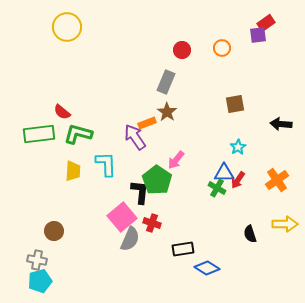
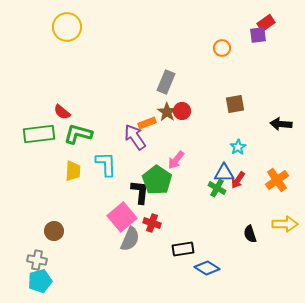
red circle: moved 61 px down
